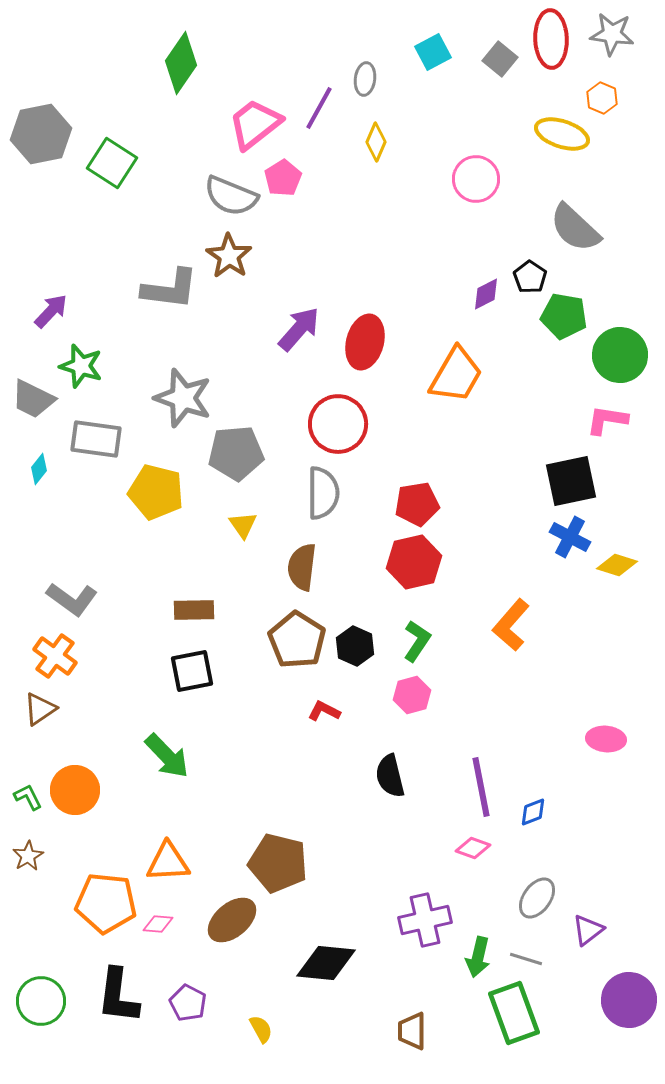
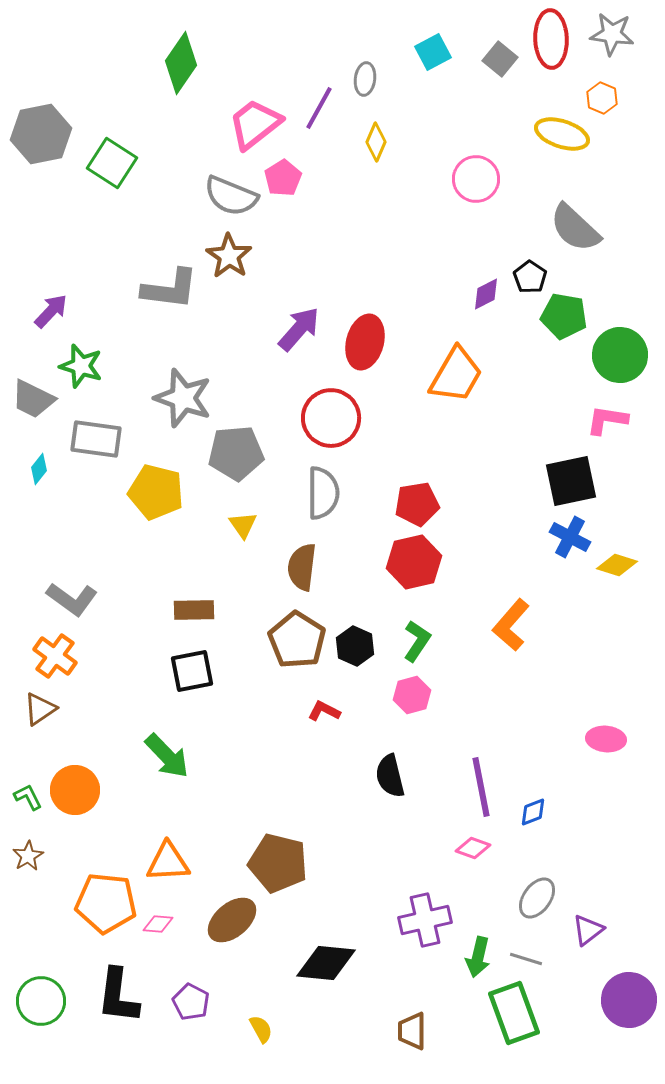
red circle at (338, 424): moved 7 px left, 6 px up
purple pentagon at (188, 1003): moved 3 px right, 1 px up
